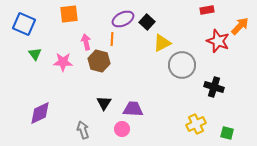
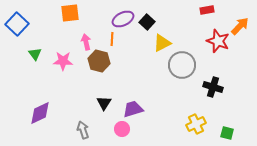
orange square: moved 1 px right, 1 px up
blue square: moved 7 px left; rotated 20 degrees clockwise
pink star: moved 1 px up
black cross: moved 1 px left
purple trapezoid: rotated 20 degrees counterclockwise
